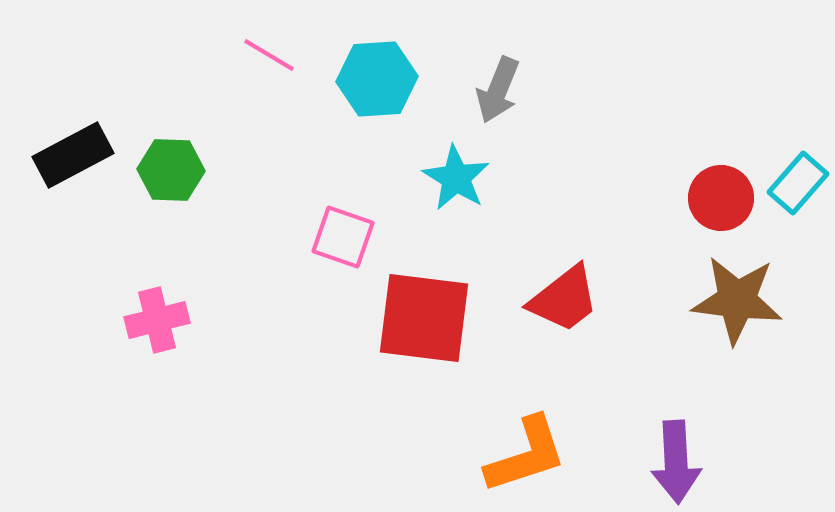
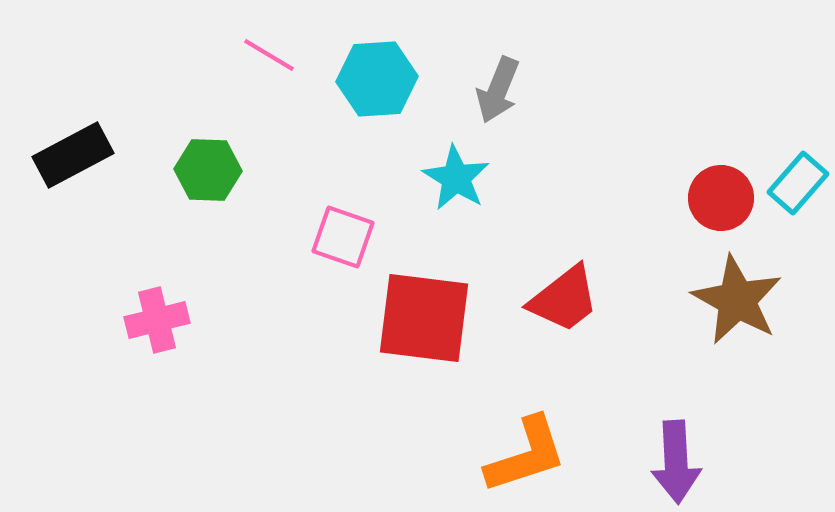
green hexagon: moved 37 px right
brown star: rotated 22 degrees clockwise
